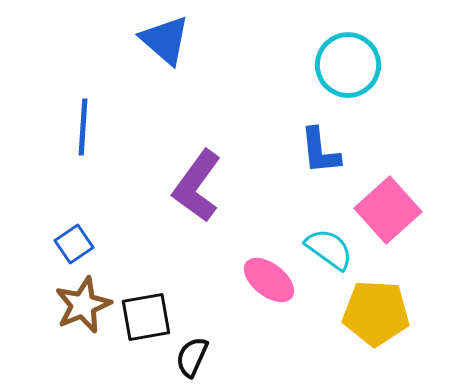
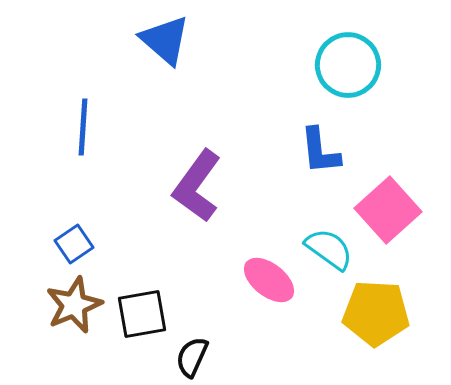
brown star: moved 9 px left
black square: moved 4 px left, 3 px up
